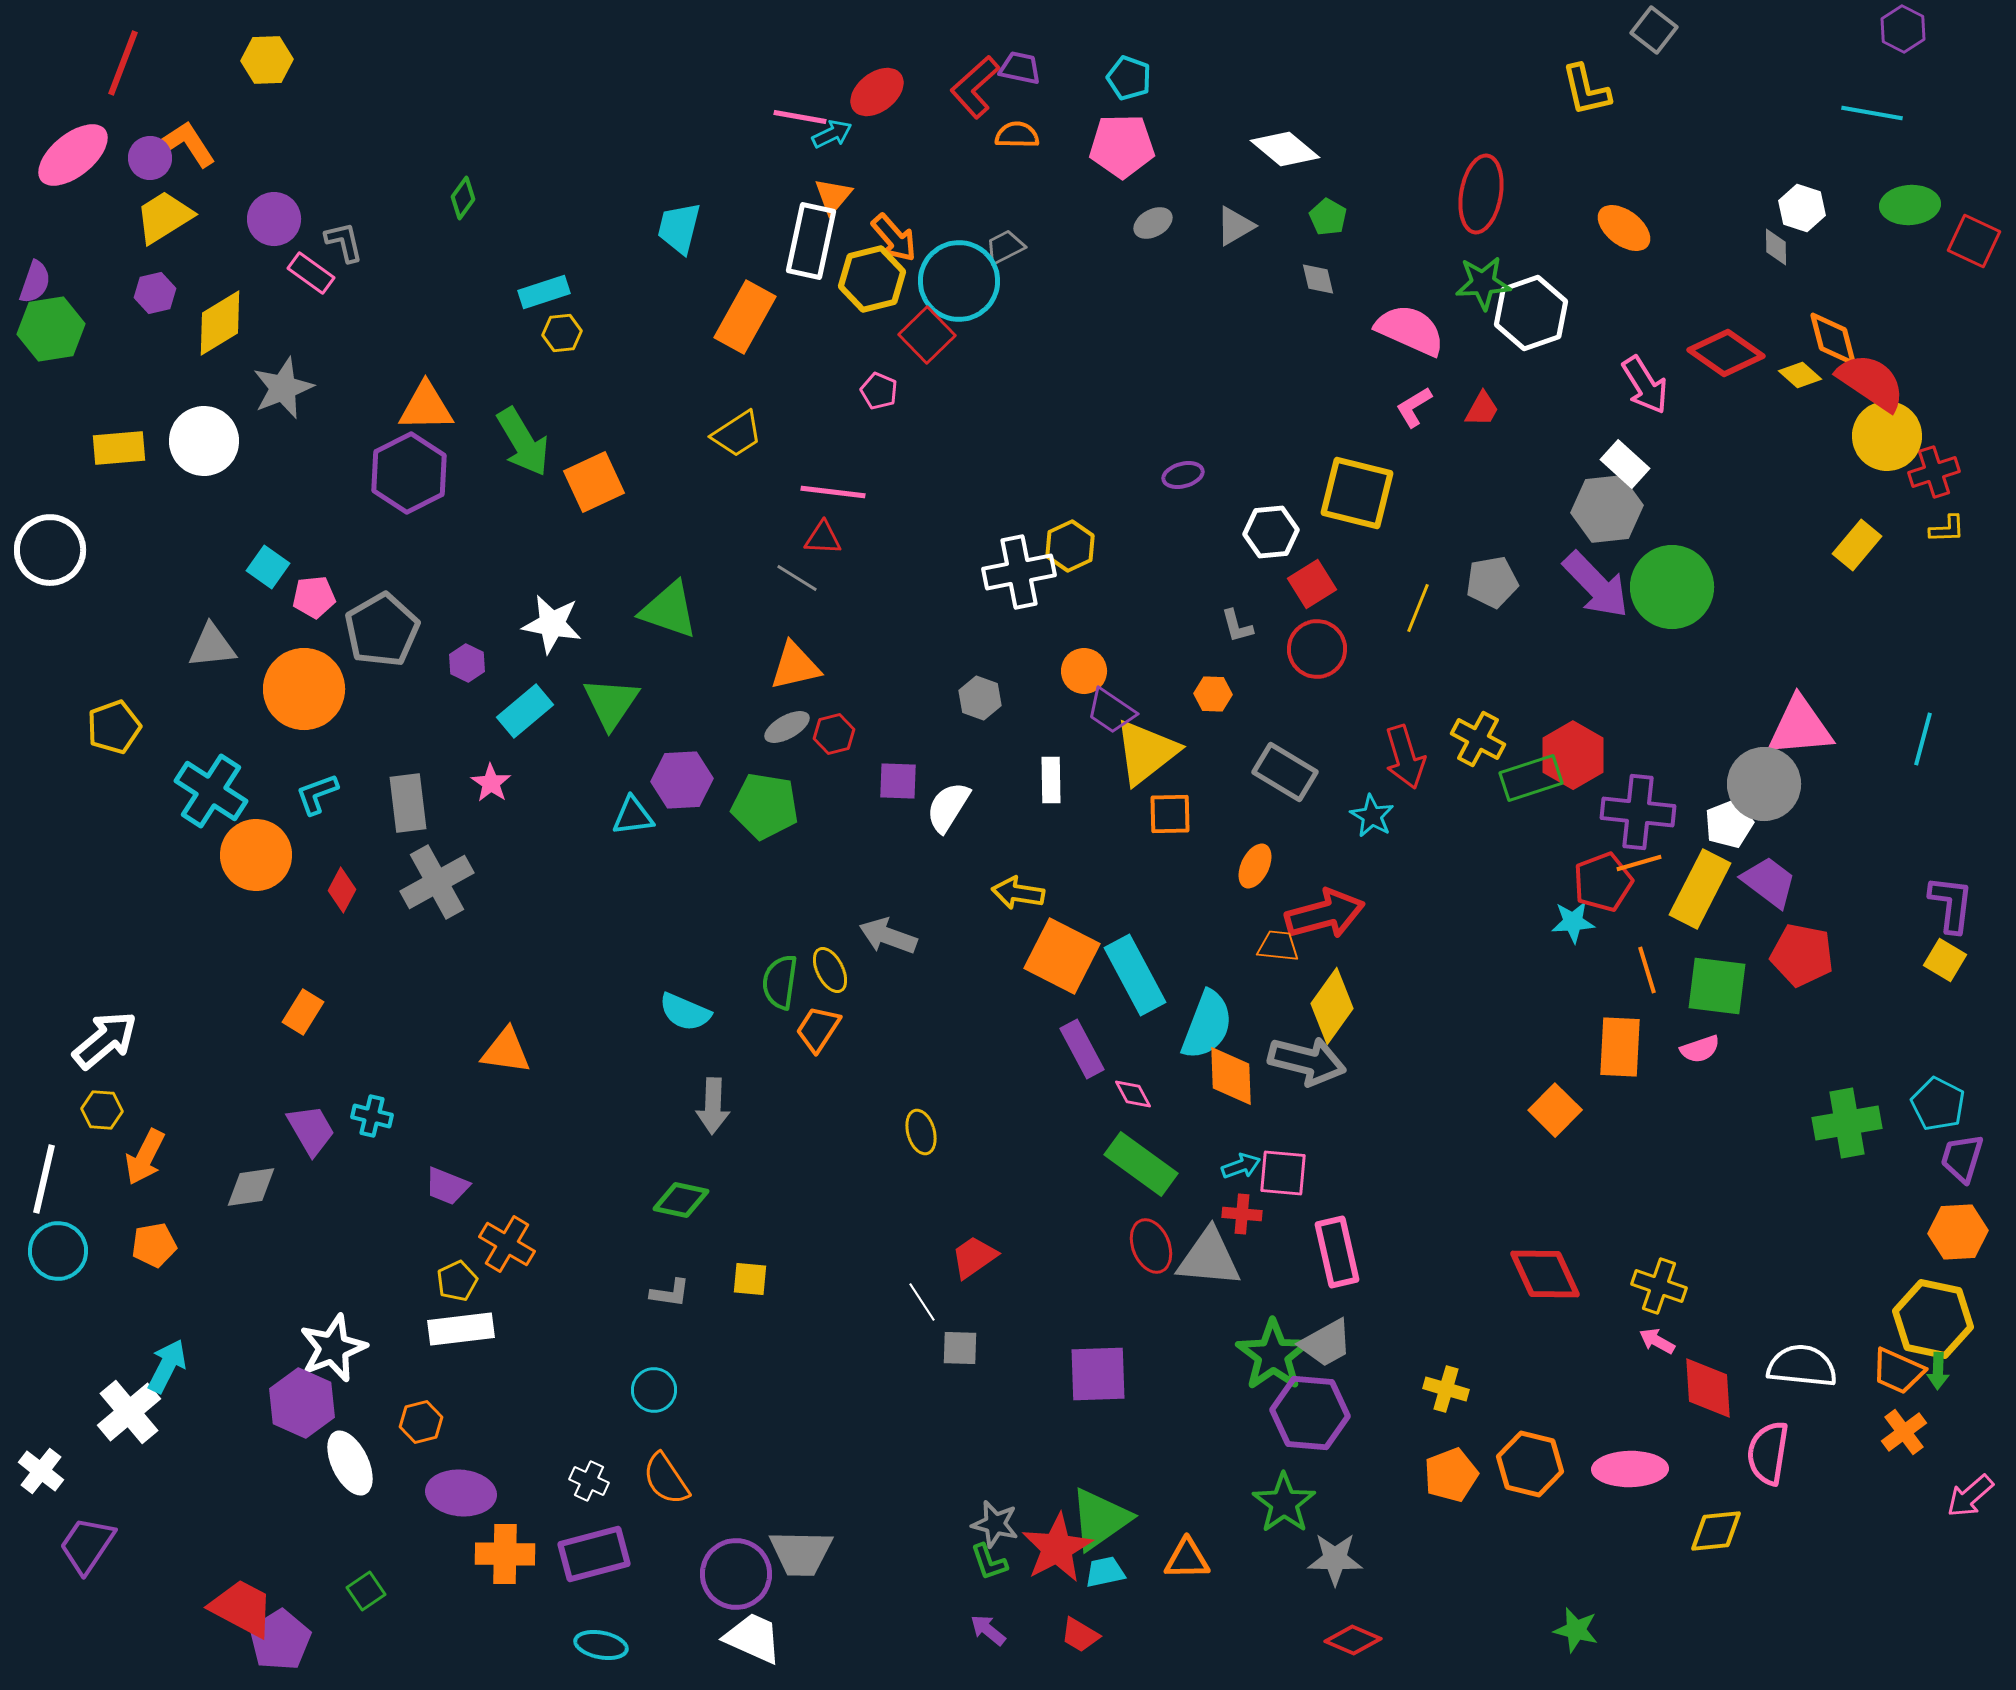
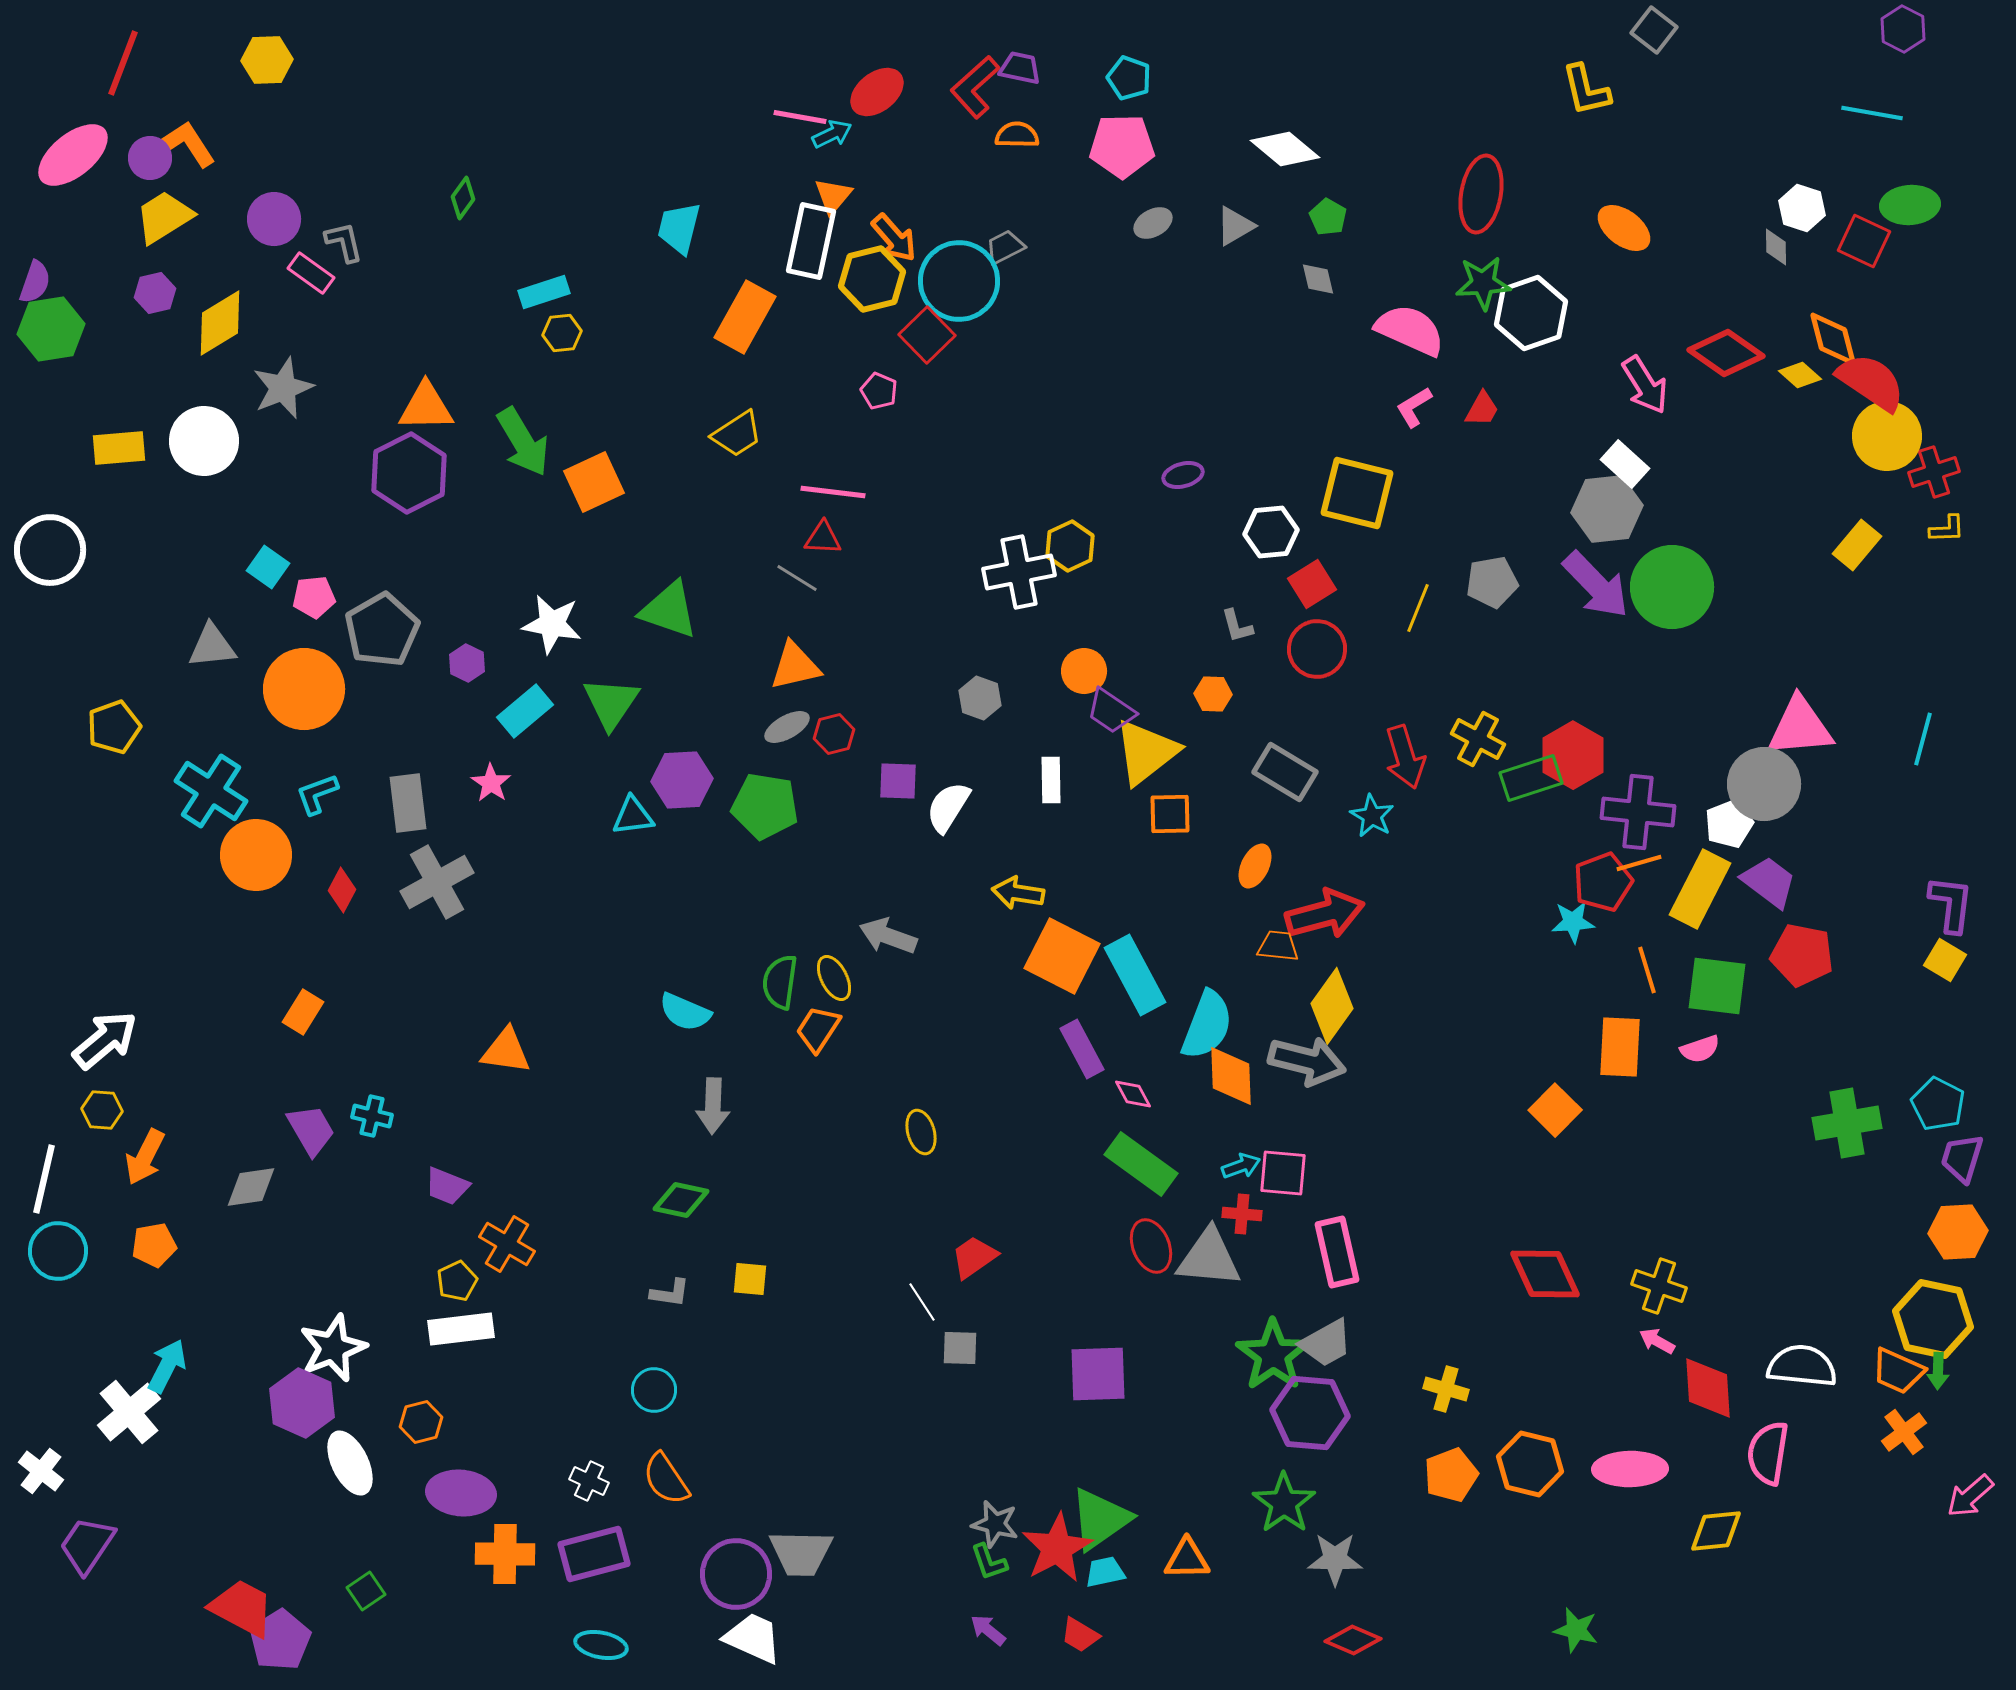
red square at (1974, 241): moved 110 px left
yellow ellipse at (830, 970): moved 4 px right, 8 px down
